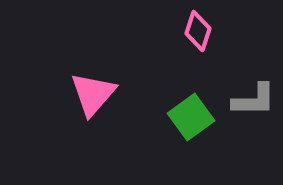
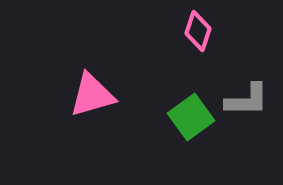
pink triangle: moved 1 px left, 1 px down; rotated 33 degrees clockwise
gray L-shape: moved 7 px left
